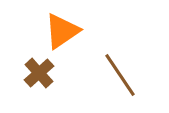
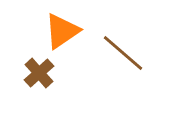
brown line: moved 3 px right, 22 px up; rotated 15 degrees counterclockwise
